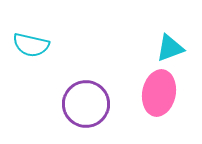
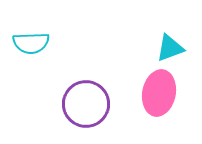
cyan semicircle: moved 2 px up; rotated 15 degrees counterclockwise
